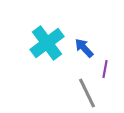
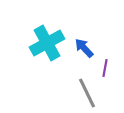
cyan cross: rotated 8 degrees clockwise
purple line: moved 1 px up
